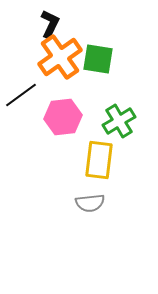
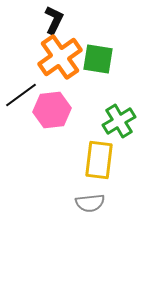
black L-shape: moved 4 px right, 4 px up
pink hexagon: moved 11 px left, 7 px up
